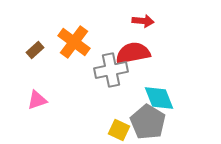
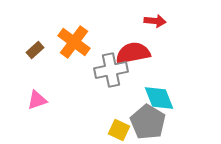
red arrow: moved 12 px right
